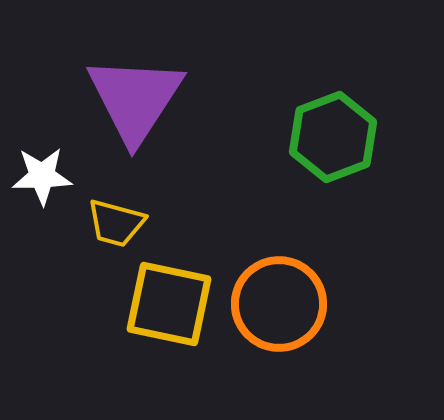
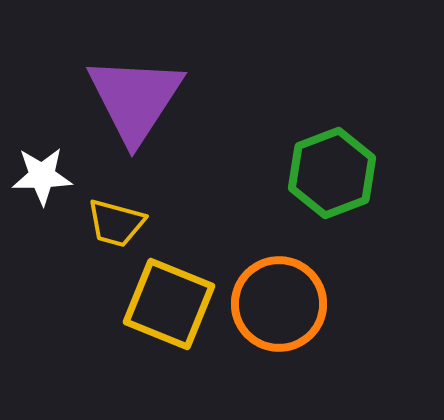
green hexagon: moved 1 px left, 36 px down
yellow square: rotated 10 degrees clockwise
